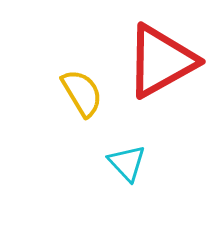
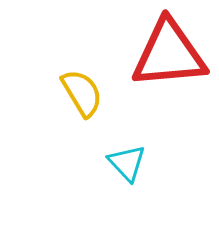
red triangle: moved 8 px right, 7 px up; rotated 24 degrees clockwise
